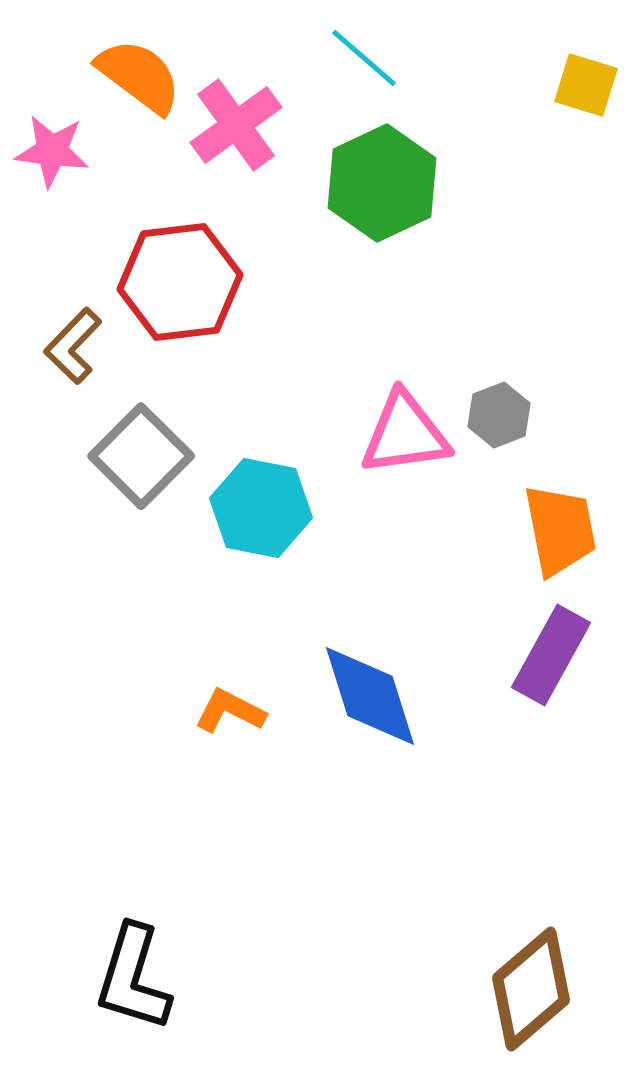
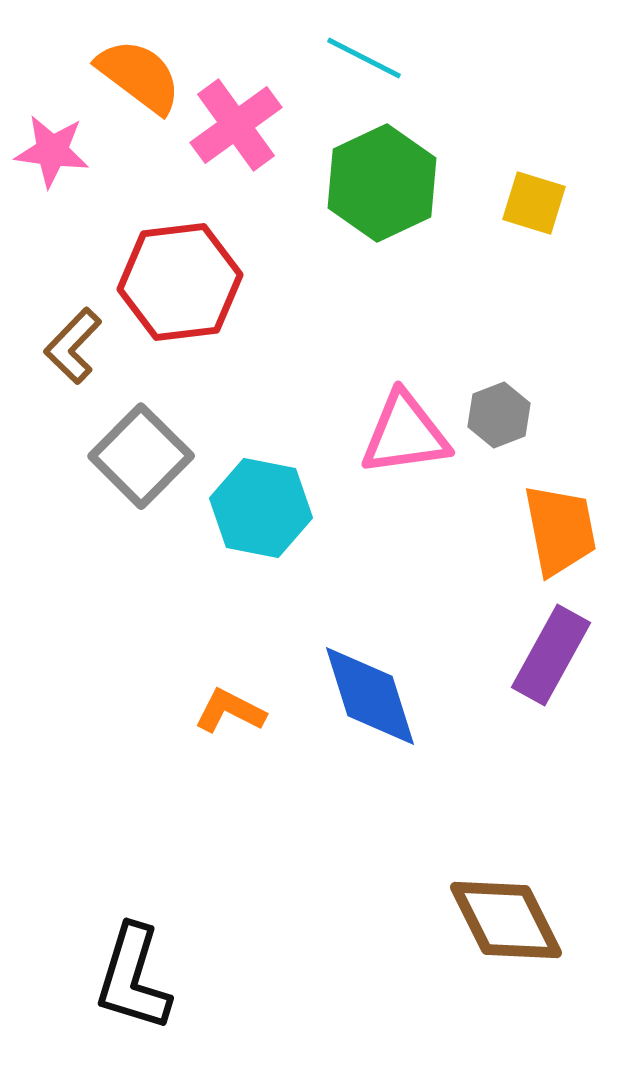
cyan line: rotated 14 degrees counterclockwise
yellow square: moved 52 px left, 118 px down
brown diamond: moved 25 px left, 69 px up; rotated 76 degrees counterclockwise
